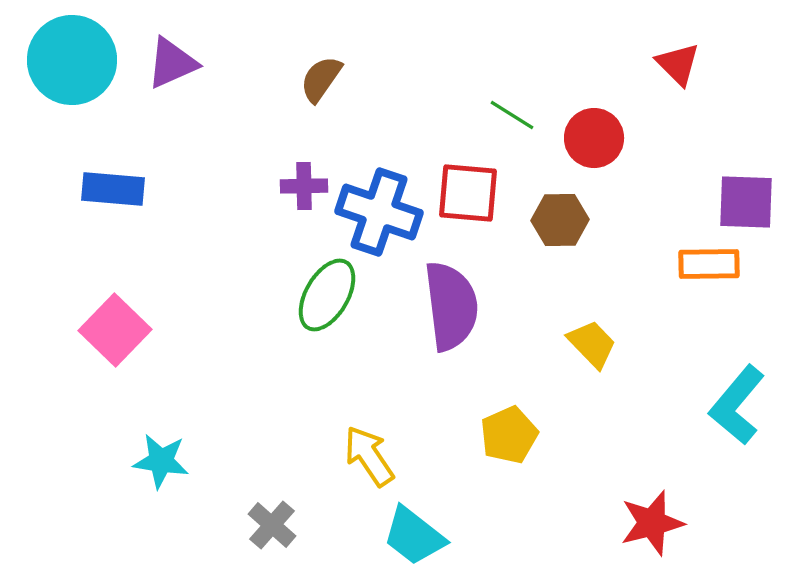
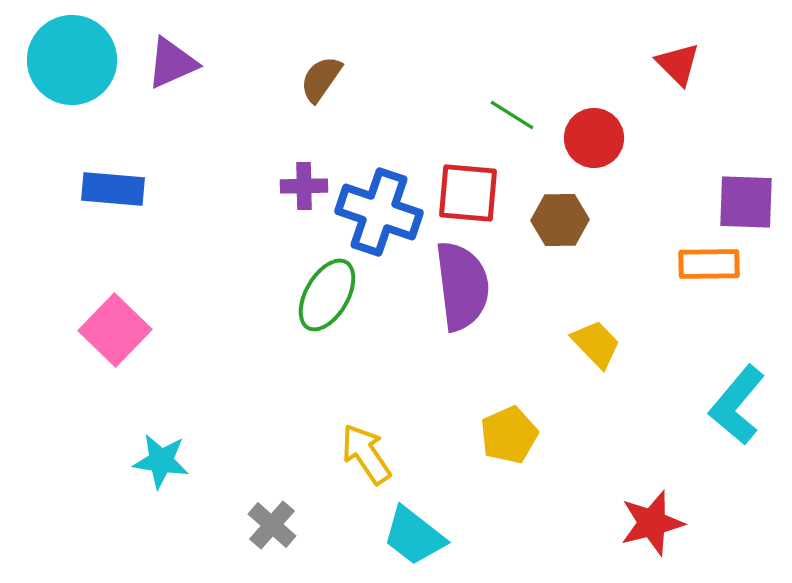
purple semicircle: moved 11 px right, 20 px up
yellow trapezoid: moved 4 px right
yellow arrow: moved 3 px left, 2 px up
